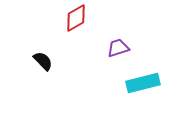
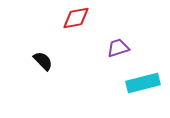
red diamond: rotated 20 degrees clockwise
